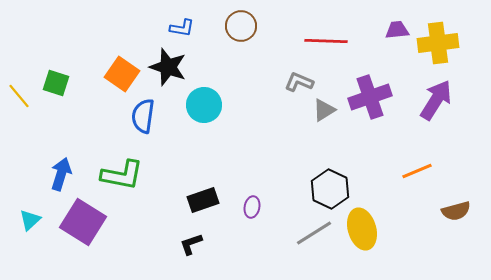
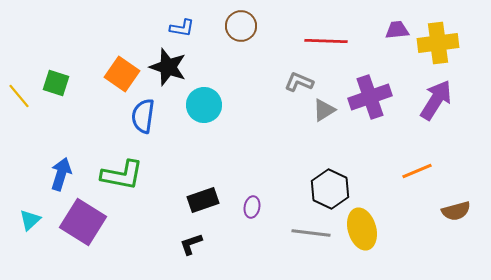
gray line: moved 3 px left; rotated 39 degrees clockwise
